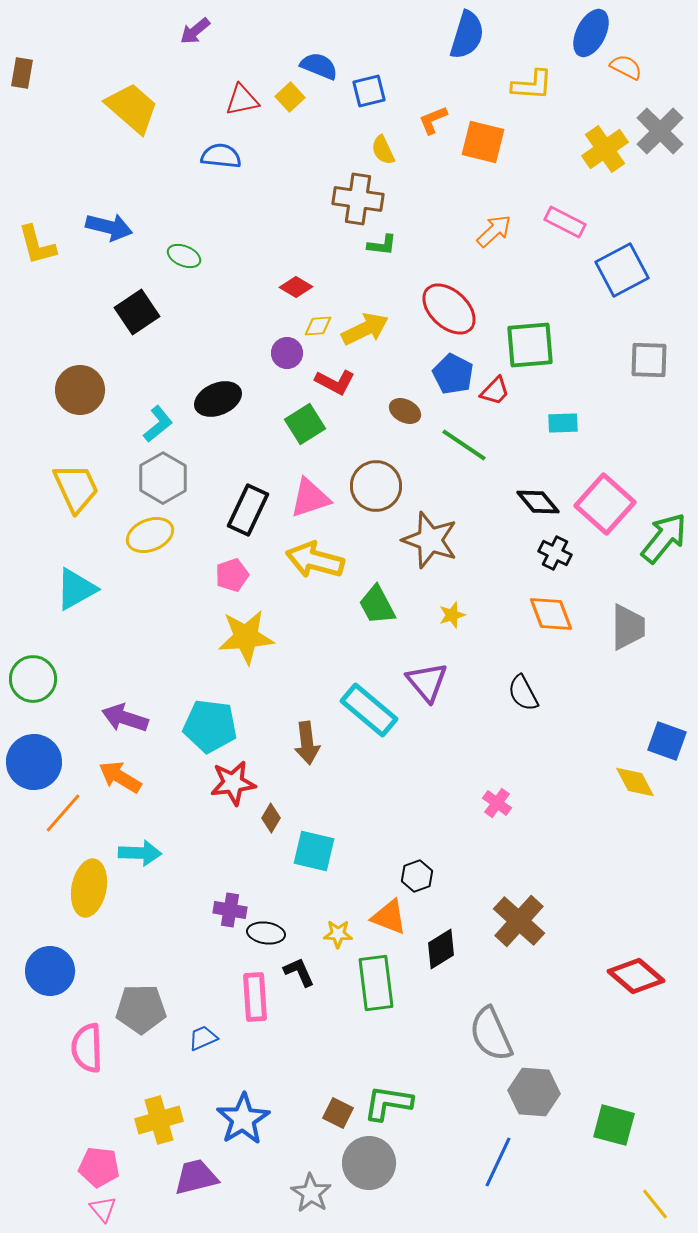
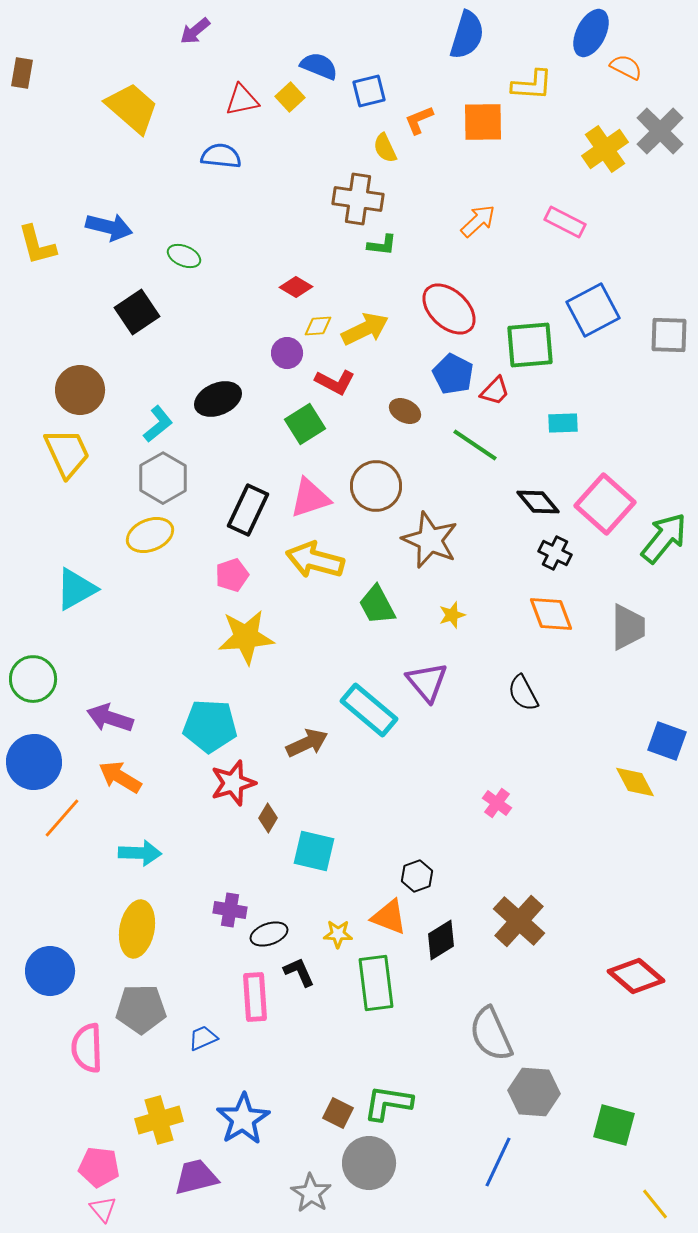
orange L-shape at (433, 120): moved 14 px left
orange square at (483, 142): moved 20 px up; rotated 15 degrees counterclockwise
yellow semicircle at (383, 150): moved 2 px right, 2 px up
orange arrow at (494, 231): moved 16 px left, 10 px up
blue square at (622, 270): moved 29 px left, 40 px down
gray square at (649, 360): moved 20 px right, 25 px up
green line at (464, 445): moved 11 px right
yellow trapezoid at (76, 488): moved 9 px left, 35 px up
brown star at (430, 540): rotated 4 degrees clockwise
purple arrow at (125, 718): moved 15 px left
cyan pentagon at (210, 726): rotated 4 degrees counterclockwise
brown arrow at (307, 743): rotated 108 degrees counterclockwise
red star at (233, 783): rotated 9 degrees counterclockwise
orange line at (63, 813): moved 1 px left, 5 px down
brown diamond at (271, 818): moved 3 px left
yellow ellipse at (89, 888): moved 48 px right, 41 px down
black ellipse at (266, 933): moved 3 px right, 1 px down; rotated 27 degrees counterclockwise
black diamond at (441, 949): moved 9 px up
